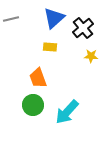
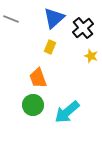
gray line: rotated 35 degrees clockwise
yellow rectangle: rotated 72 degrees counterclockwise
yellow star: rotated 16 degrees clockwise
cyan arrow: rotated 8 degrees clockwise
